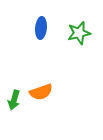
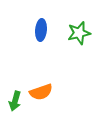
blue ellipse: moved 2 px down
green arrow: moved 1 px right, 1 px down
